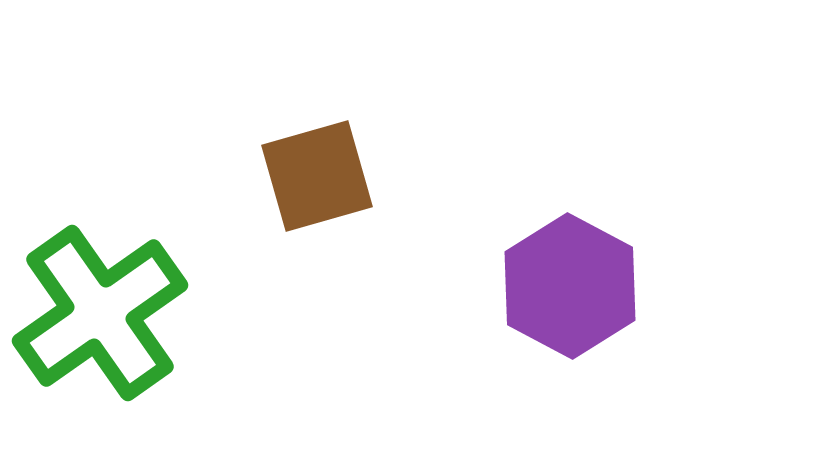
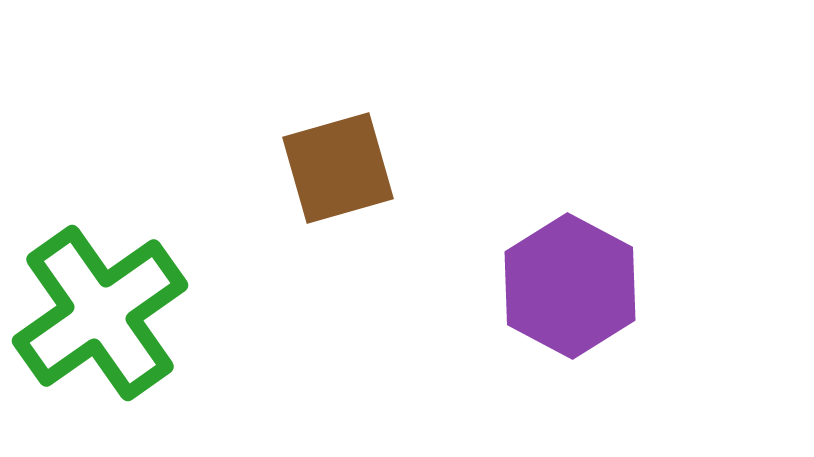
brown square: moved 21 px right, 8 px up
